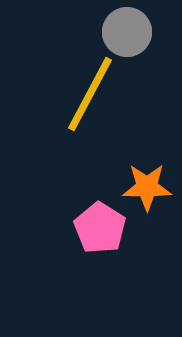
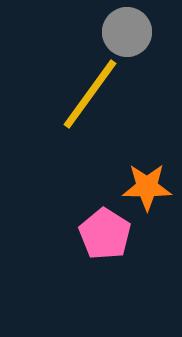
yellow line: rotated 8 degrees clockwise
pink pentagon: moved 5 px right, 6 px down
